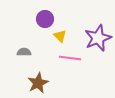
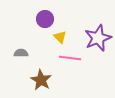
yellow triangle: moved 1 px down
gray semicircle: moved 3 px left, 1 px down
brown star: moved 3 px right, 3 px up; rotated 15 degrees counterclockwise
